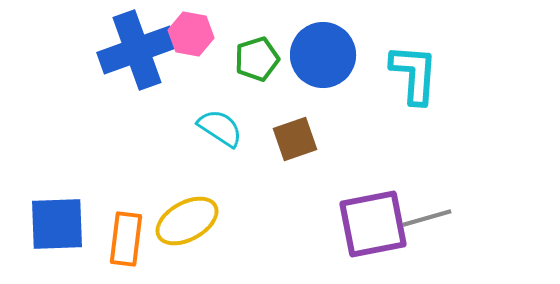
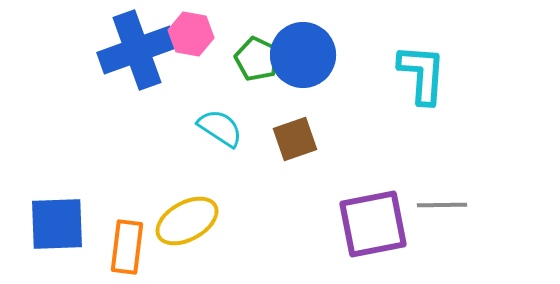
blue circle: moved 20 px left
green pentagon: rotated 30 degrees counterclockwise
cyan L-shape: moved 8 px right
gray line: moved 15 px right, 13 px up; rotated 15 degrees clockwise
orange rectangle: moved 1 px right, 8 px down
